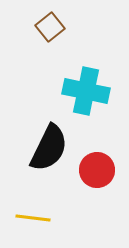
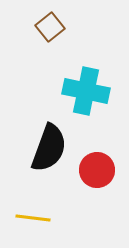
black semicircle: rotated 6 degrees counterclockwise
